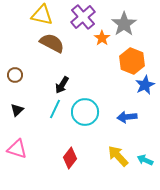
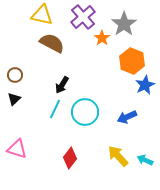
black triangle: moved 3 px left, 11 px up
blue arrow: rotated 18 degrees counterclockwise
